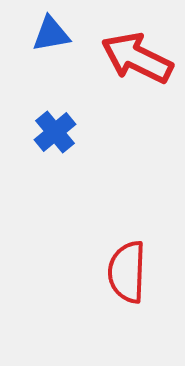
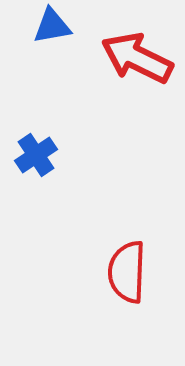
blue triangle: moved 1 px right, 8 px up
blue cross: moved 19 px left, 23 px down; rotated 6 degrees clockwise
